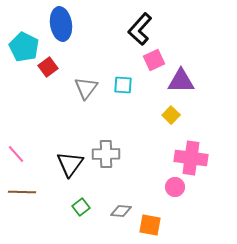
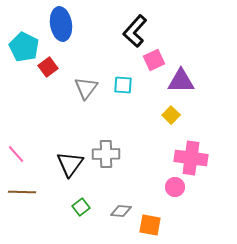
black L-shape: moved 5 px left, 2 px down
